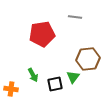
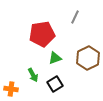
gray line: rotated 72 degrees counterclockwise
brown hexagon: moved 1 px up; rotated 20 degrees counterclockwise
green triangle: moved 18 px left, 19 px up; rotated 32 degrees clockwise
black square: rotated 21 degrees counterclockwise
